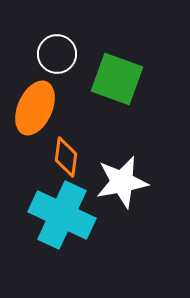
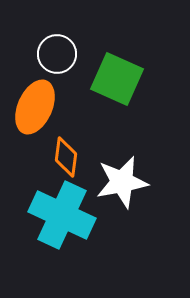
green square: rotated 4 degrees clockwise
orange ellipse: moved 1 px up
